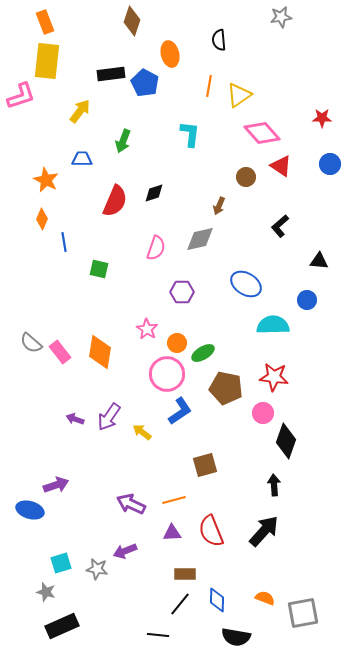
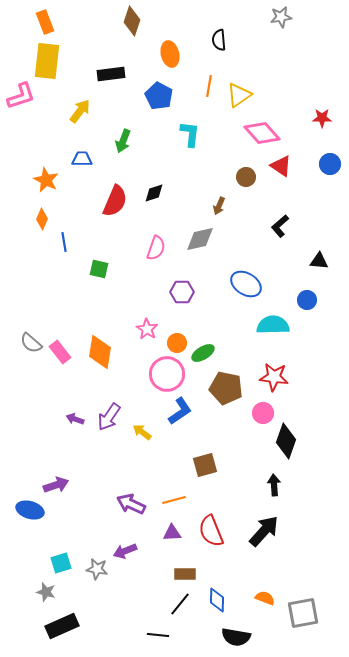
blue pentagon at (145, 83): moved 14 px right, 13 px down
